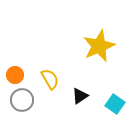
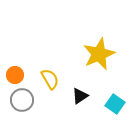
yellow star: moved 8 px down
